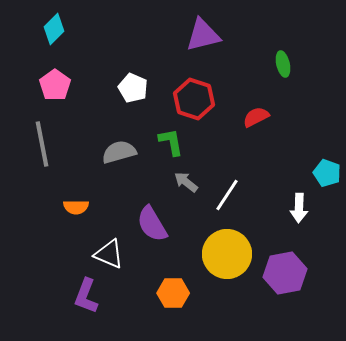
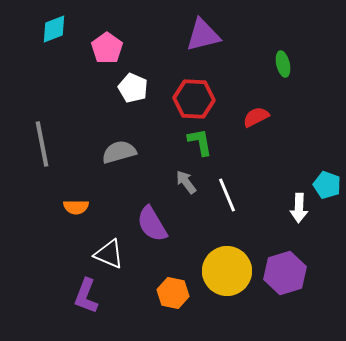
cyan diamond: rotated 24 degrees clockwise
pink pentagon: moved 52 px right, 37 px up
red hexagon: rotated 15 degrees counterclockwise
green L-shape: moved 29 px right
cyan pentagon: moved 12 px down
gray arrow: rotated 15 degrees clockwise
white line: rotated 56 degrees counterclockwise
yellow circle: moved 17 px down
purple hexagon: rotated 6 degrees counterclockwise
orange hexagon: rotated 12 degrees clockwise
